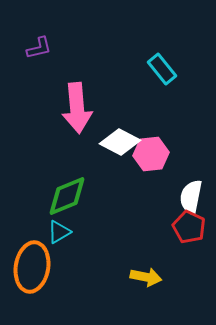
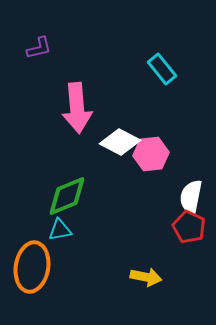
cyan triangle: moved 1 px right, 2 px up; rotated 20 degrees clockwise
